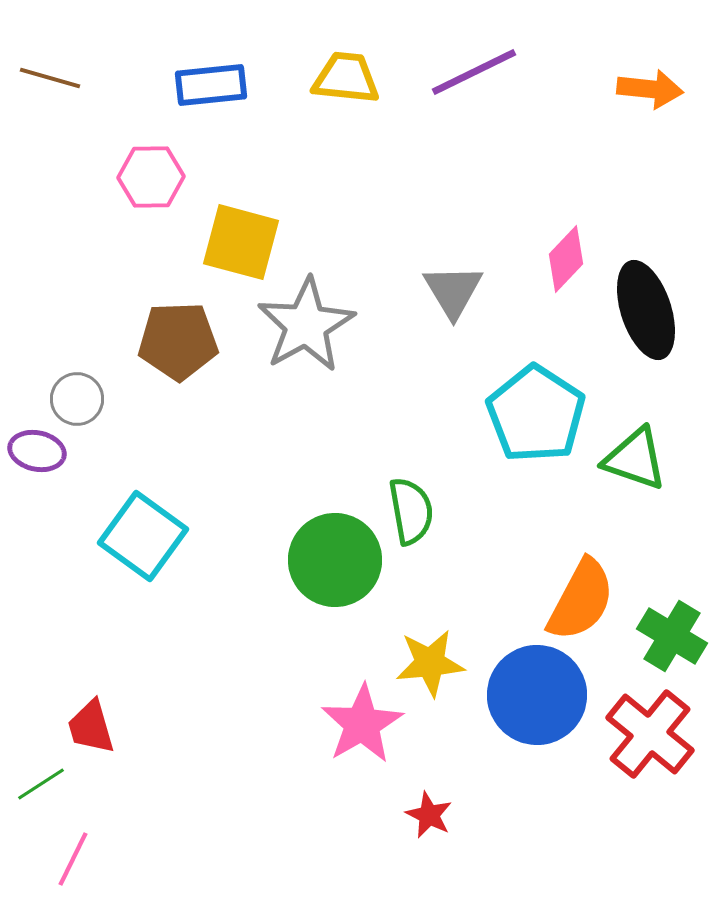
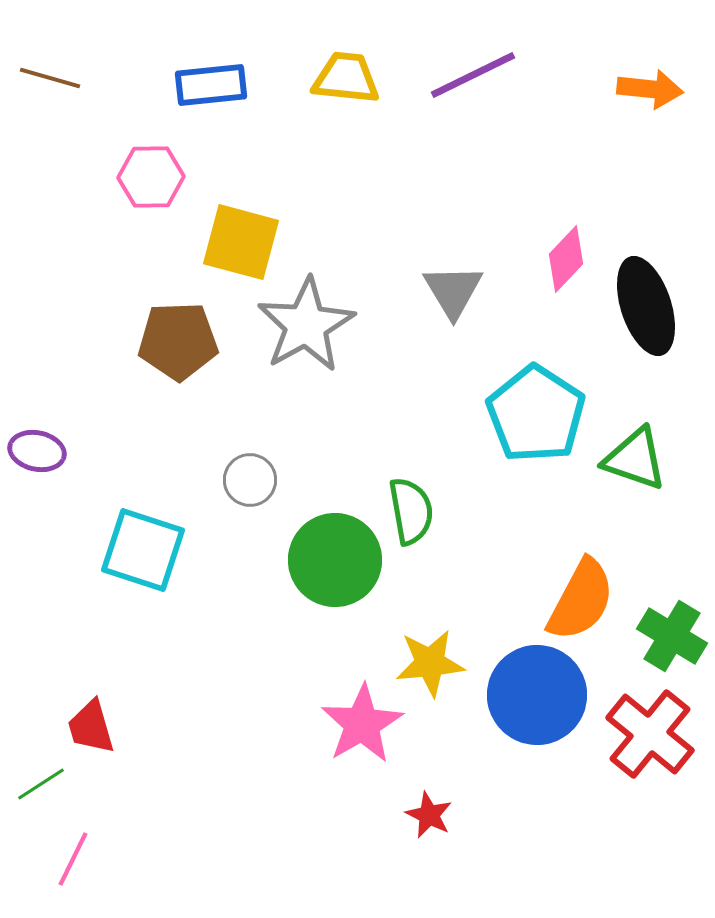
purple line: moved 1 px left, 3 px down
black ellipse: moved 4 px up
gray circle: moved 173 px right, 81 px down
cyan square: moved 14 px down; rotated 18 degrees counterclockwise
